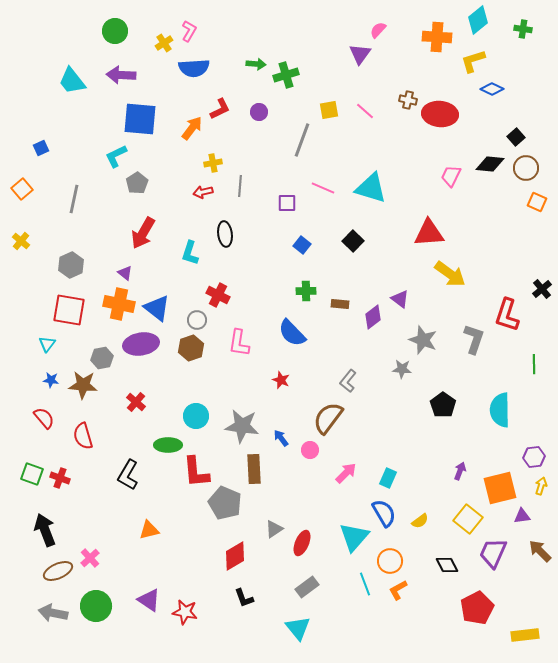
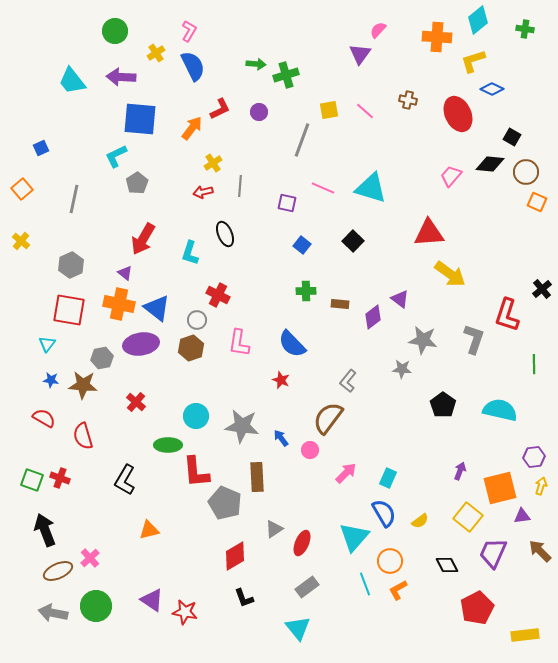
green cross at (523, 29): moved 2 px right
yellow cross at (164, 43): moved 8 px left, 10 px down
blue semicircle at (194, 68): moved 1 px left, 2 px up; rotated 112 degrees counterclockwise
purple arrow at (121, 75): moved 2 px down
red ellipse at (440, 114): moved 18 px right; rotated 60 degrees clockwise
black square at (516, 137): moved 4 px left; rotated 18 degrees counterclockwise
yellow cross at (213, 163): rotated 24 degrees counterclockwise
brown circle at (526, 168): moved 4 px down
pink trapezoid at (451, 176): rotated 15 degrees clockwise
purple square at (287, 203): rotated 12 degrees clockwise
red arrow at (143, 233): moved 6 px down
black ellipse at (225, 234): rotated 15 degrees counterclockwise
blue semicircle at (292, 333): moved 11 px down
gray star at (423, 340): rotated 12 degrees counterclockwise
cyan semicircle at (500, 410): rotated 104 degrees clockwise
red semicircle at (44, 418): rotated 20 degrees counterclockwise
brown rectangle at (254, 469): moved 3 px right, 8 px down
green square at (32, 474): moved 6 px down
black L-shape at (128, 475): moved 3 px left, 5 px down
yellow square at (468, 519): moved 2 px up
purple triangle at (149, 600): moved 3 px right
